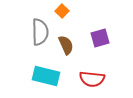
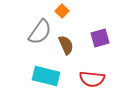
gray semicircle: rotated 36 degrees clockwise
